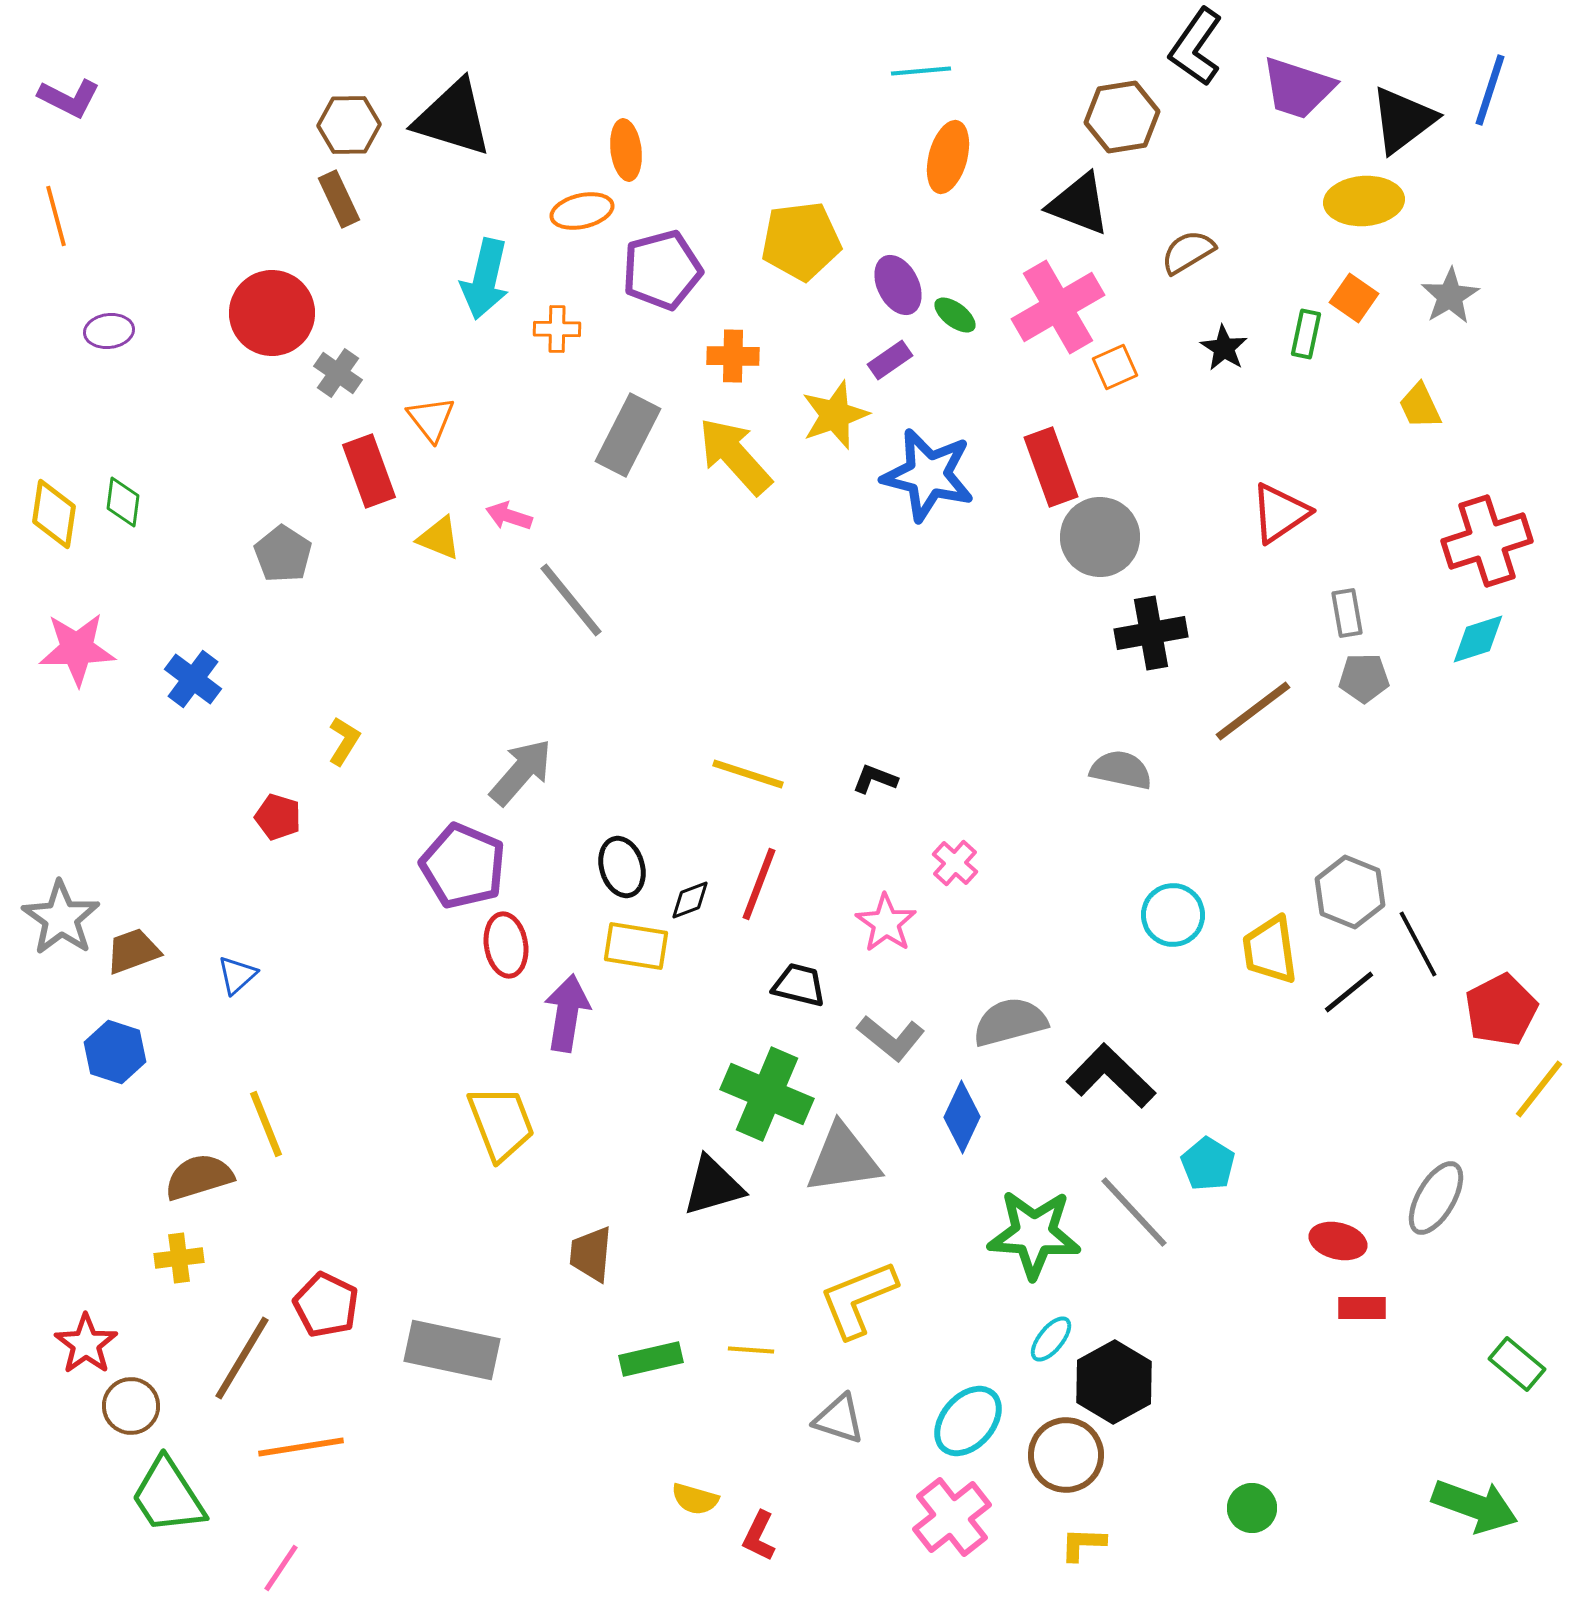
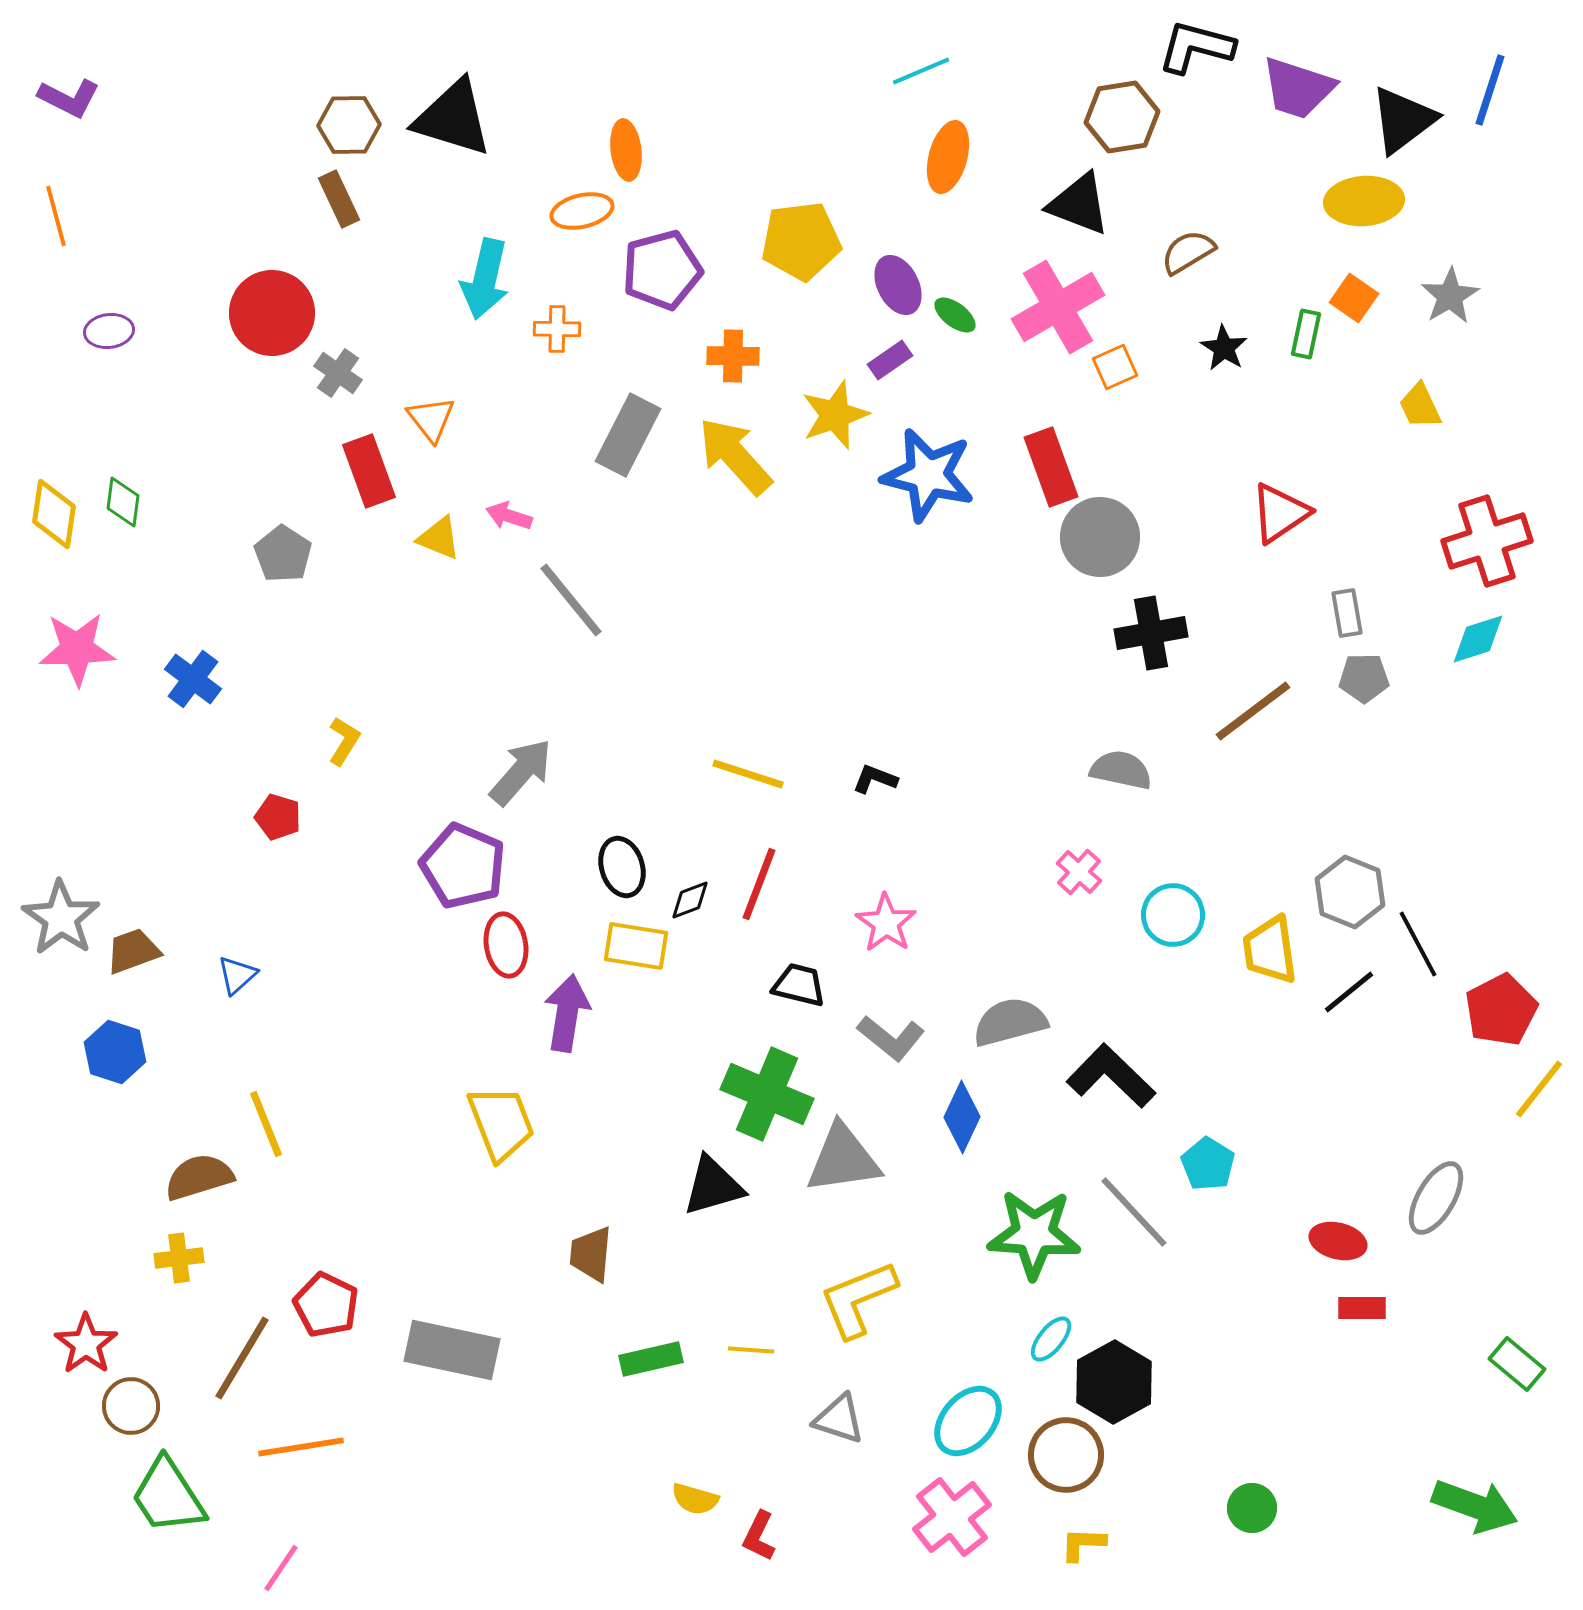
black L-shape at (1196, 47): rotated 70 degrees clockwise
cyan line at (921, 71): rotated 18 degrees counterclockwise
pink cross at (955, 863): moved 124 px right, 9 px down
